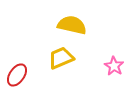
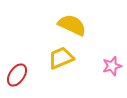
yellow semicircle: rotated 12 degrees clockwise
pink star: moved 2 px left; rotated 24 degrees clockwise
